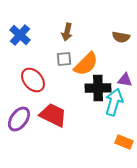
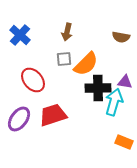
purple triangle: moved 2 px down
red trapezoid: rotated 44 degrees counterclockwise
